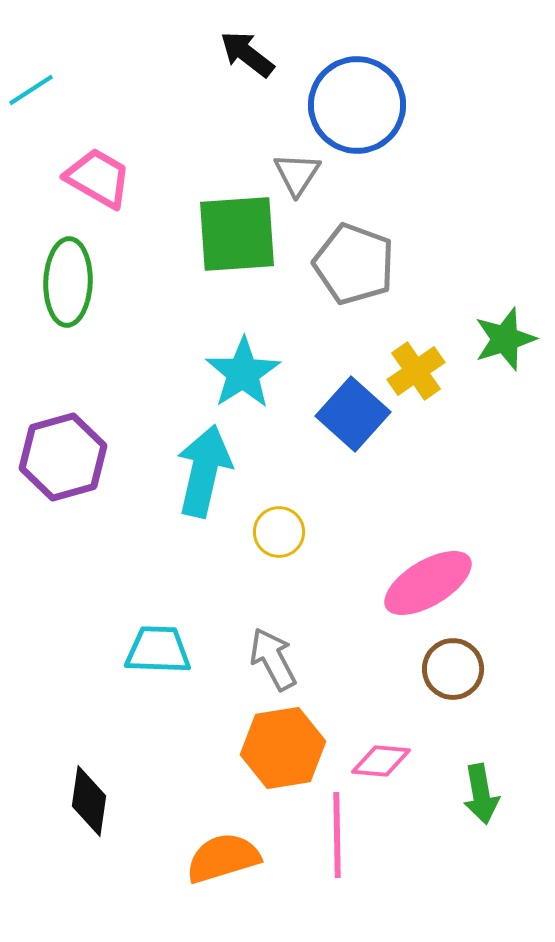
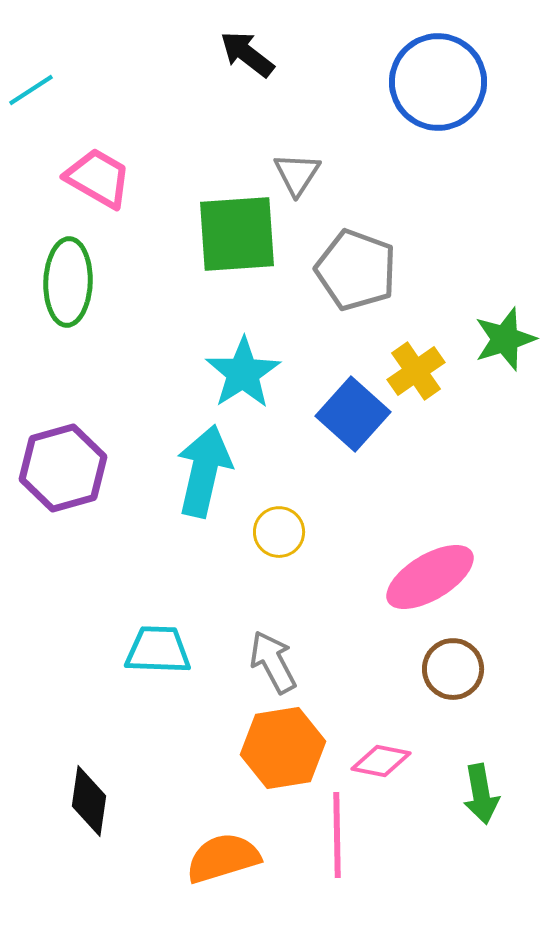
blue circle: moved 81 px right, 23 px up
gray pentagon: moved 2 px right, 6 px down
purple hexagon: moved 11 px down
pink ellipse: moved 2 px right, 6 px up
gray arrow: moved 3 px down
pink diamond: rotated 6 degrees clockwise
